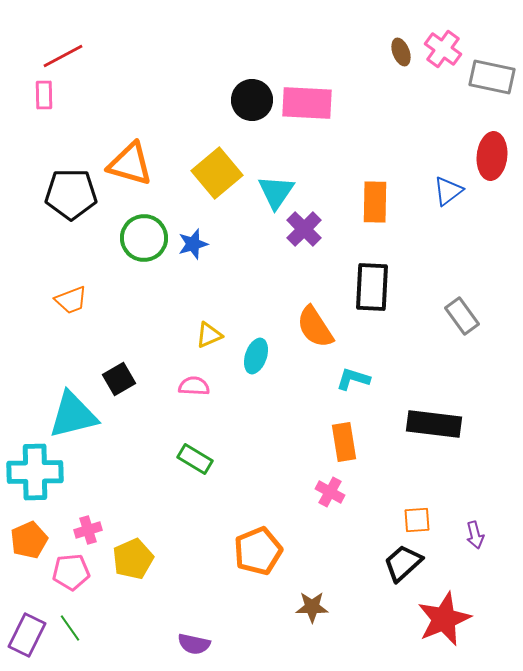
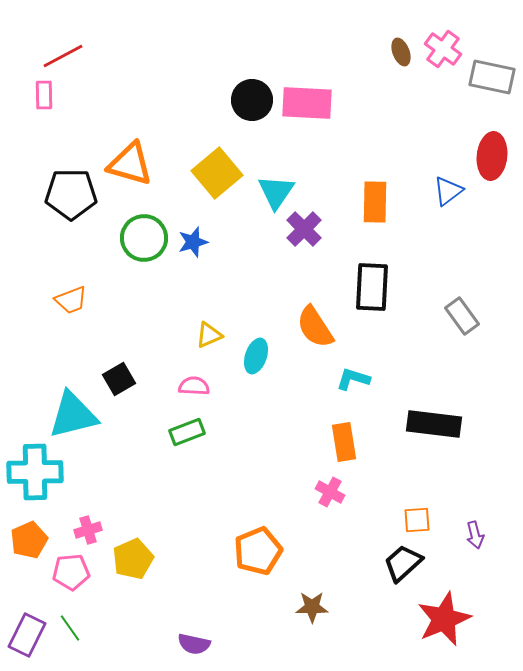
blue star at (193, 244): moved 2 px up
green rectangle at (195, 459): moved 8 px left, 27 px up; rotated 52 degrees counterclockwise
